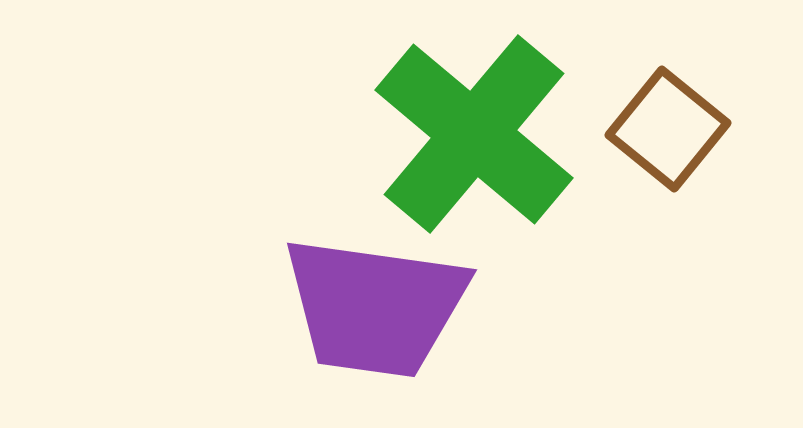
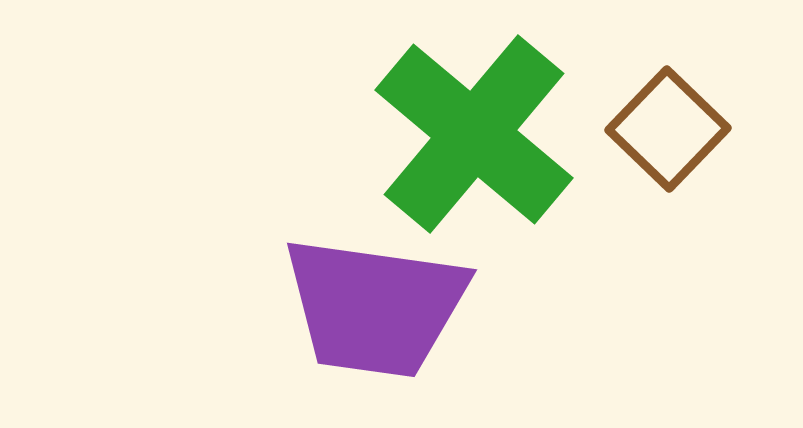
brown square: rotated 5 degrees clockwise
